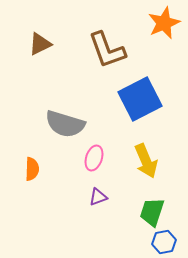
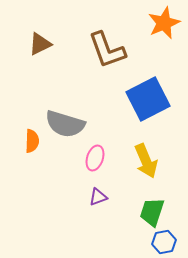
blue square: moved 8 px right
pink ellipse: moved 1 px right
orange semicircle: moved 28 px up
